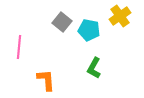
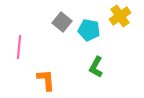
green L-shape: moved 2 px right, 1 px up
